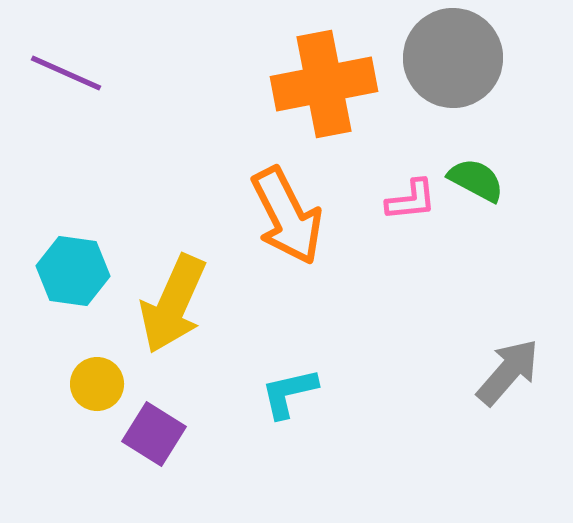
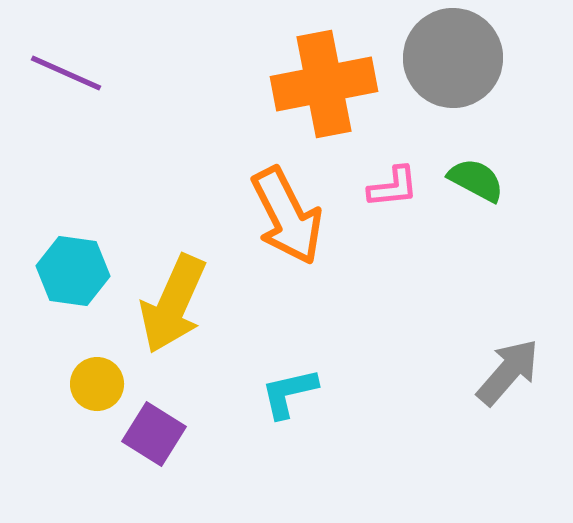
pink L-shape: moved 18 px left, 13 px up
